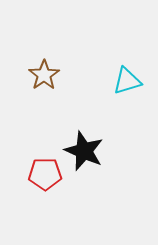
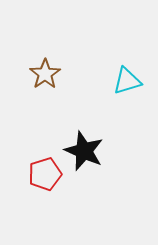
brown star: moved 1 px right, 1 px up
red pentagon: rotated 16 degrees counterclockwise
